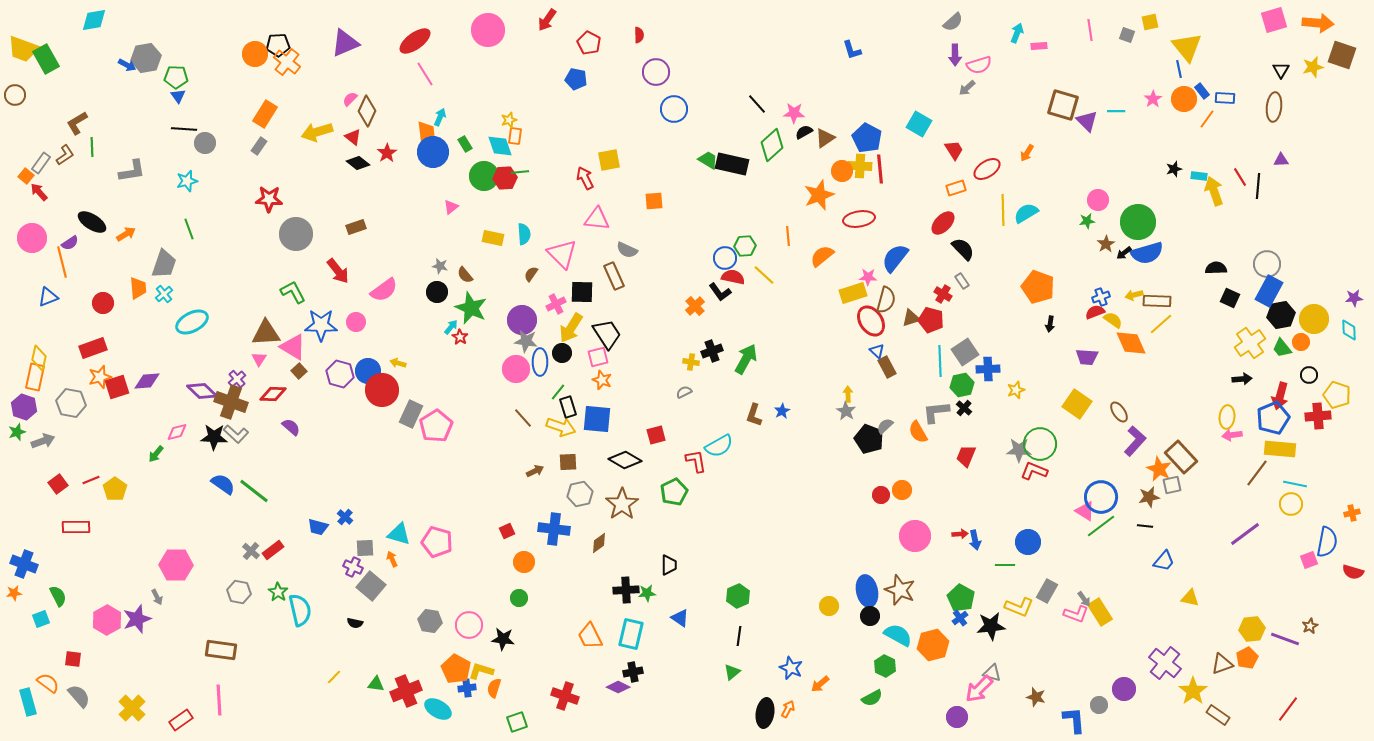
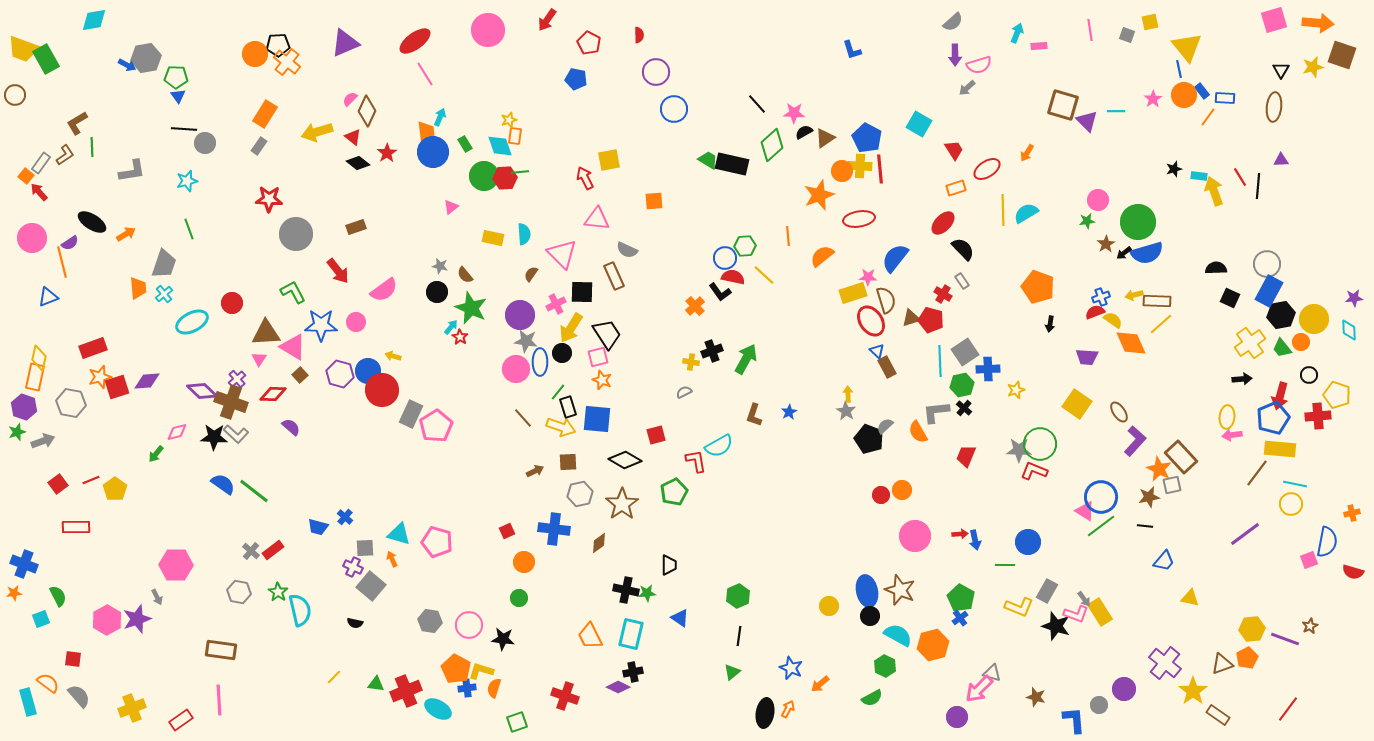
orange circle at (1184, 99): moved 4 px up
orange line at (1207, 119): moved 1 px right, 2 px up
brown semicircle at (886, 300): rotated 32 degrees counterclockwise
red circle at (103, 303): moved 129 px right
purple circle at (522, 320): moved 2 px left, 5 px up
yellow arrow at (398, 363): moved 5 px left, 7 px up
brown square at (299, 371): moved 1 px right, 4 px down
blue star at (782, 411): moved 7 px right, 1 px down
black cross at (626, 590): rotated 15 degrees clockwise
black star at (991, 626): moved 65 px right; rotated 24 degrees clockwise
yellow cross at (132, 708): rotated 24 degrees clockwise
